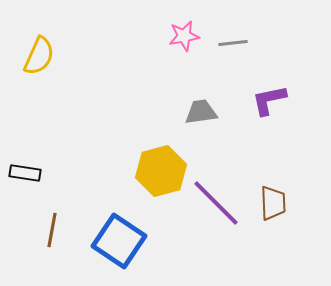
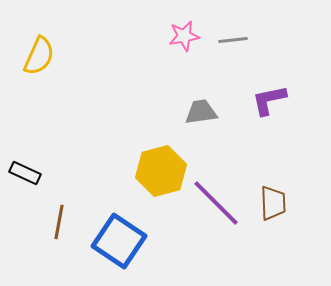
gray line: moved 3 px up
black rectangle: rotated 16 degrees clockwise
brown line: moved 7 px right, 8 px up
